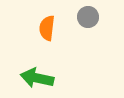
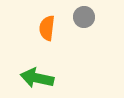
gray circle: moved 4 px left
